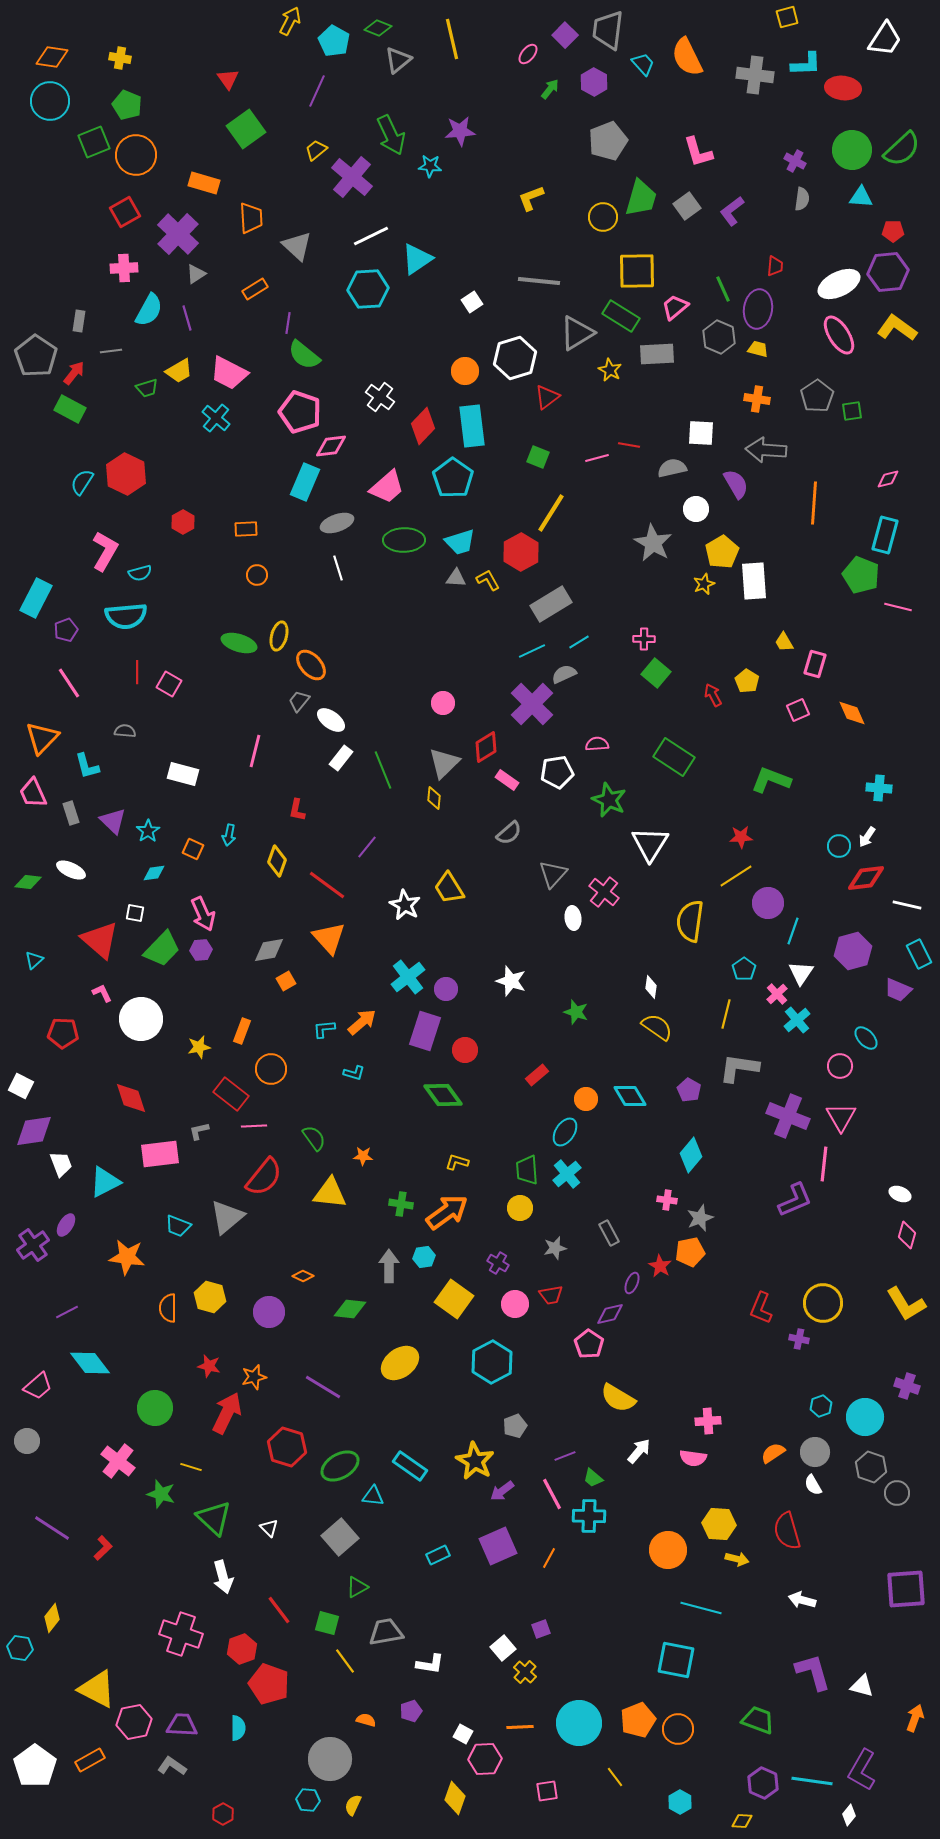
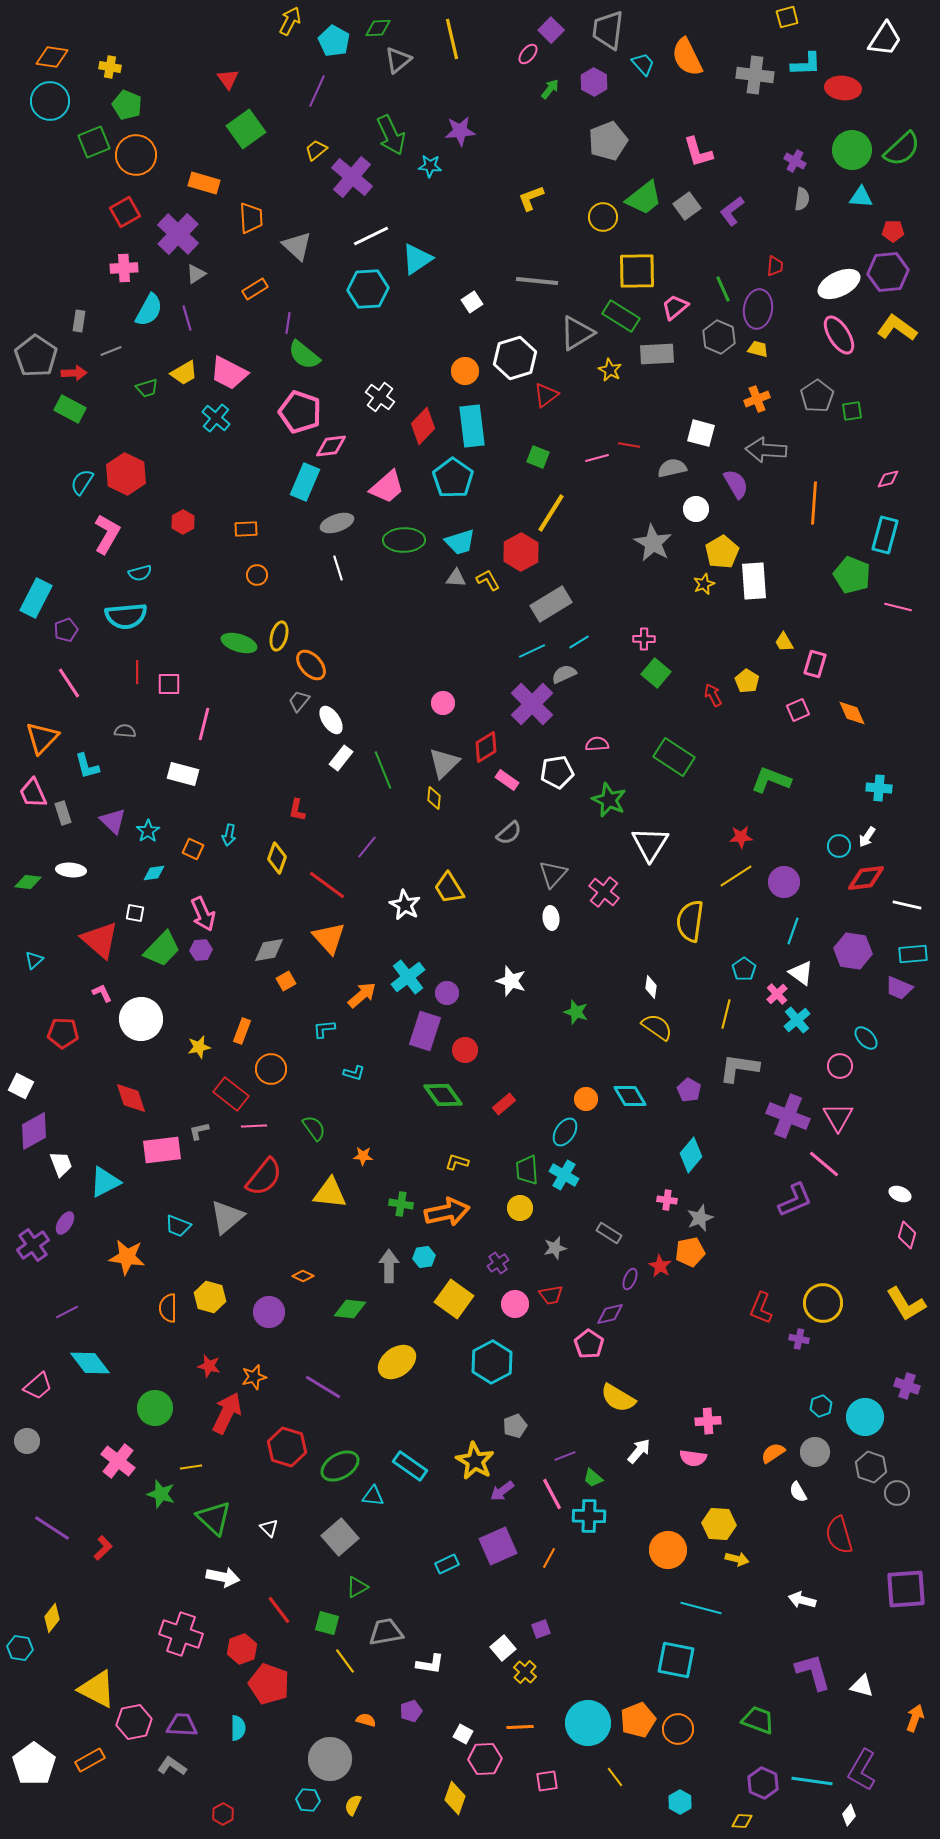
green diamond at (378, 28): rotated 24 degrees counterclockwise
purple square at (565, 35): moved 14 px left, 5 px up
yellow cross at (120, 58): moved 10 px left, 9 px down
green trapezoid at (641, 198): moved 3 px right; rotated 36 degrees clockwise
gray line at (539, 281): moved 2 px left
gray line at (111, 351): rotated 15 degrees counterclockwise
yellow trapezoid at (179, 371): moved 5 px right, 2 px down
red arrow at (74, 373): rotated 50 degrees clockwise
red triangle at (547, 397): moved 1 px left, 2 px up
orange cross at (757, 399): rotated 30 degrees counterclockwise
white square at (701, 433): rotated 12 degrees clockwise
pink L-shape at (105, 551): moved 2 px right, 17 px up
green pentagon at (861, 575): moved 9 px left
pink square at (169, 684): rotated 30 degrees counterclockwise
white ellipse at (331, 720): rotated 20 degrees clockwise
pink line at (255, 751): moved 51 px left, 27 px up
gray rectangle at (71, 813): moved 8 px left
yellow diamond at (277, 861): moved 3 px up
white ellipse at (71, 870): rotated 20 degrees counterclockwise
purple circle at (768, 903): moved 16 px right, 21 px up
white ellipse at (573, 918): moved 22 px left
purple hexagon at (853, 951): rotated 24 degrees clockwise
cyan rectangle at (919, 954): moved 6 px left; rotated 68 degrees counterclockwise
white triangle at (801, 973): rotated 28 degrees counterclockwise
purple circle at (446, 989): moved 1 px right, 4 px down
purple trapezoid at (898, 990): moved 1 px right, 2 px up
orange arrow at (362, 1022): moved 27 px up
red rectangle at (537, 1075): moved 33 px left, 29 px down
pink triangle at (841, 1117): moved 3 px left
purple diamond at (34, 1131): rotated 21 degrees counterclockwise
green semicircle at (314, 1138): moved 10 px up
pink rectangle at (160, 1154): moved 2 px right, 4 px up
pink line at (824, 1164): rotated 56 degrees counterclockwise
cyan cross at (567, 1174): moved 3 px left, 1 px down; rotated 20 degrees counterclockwise
orange arrow at (447, 1212): rotated 24 degrees clockwise
purple ellipse at (66, 1225): moved 1 px left, 2 px up
gray rectangle at (609, 1233): rotated 30 degrees counterclockwise
purple cross at (498, 1263): rotated 25 degrees clockwise
purple ellipse at (632, 1283): moved 2 px left, 4 px up
yellow ellipse at (400, 1363): moved 3 px left, 1 px up
yellow line at (191, 1467): rotated 25 degrees counterclockwise
white semicircle at (813, 1485): moved 15 px left, 7 px down
red semicircle at (787, 1531): moved 52 px right, 4 px down
cyan rectangle at (438, 1555): moved 9 px right, 9 px down
white arrow at (223, 1577): rotated 64 degrees counterclockwise
cyan circle at (579, 1723): moved 9 px right
white pentagon at (35, 1766): moved 1 px left, 2 px up
pink square at (547, 1791): moved 10 px up
